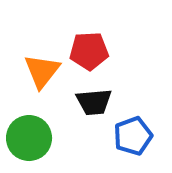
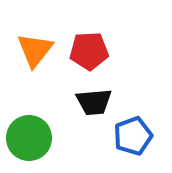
orange triangle: moved 7 px left, 21 px up
